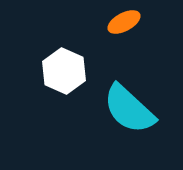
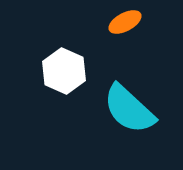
orange ellipse: moved 1 px right
